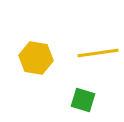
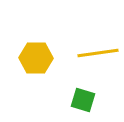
yellow hexagon: rotated 8 degrees counterclockwise
